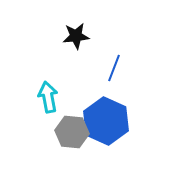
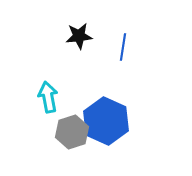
black star: moved 3 px right
blue line: moved 9 px right, 21 px up; rotated 12 degrees counterclockwise
gray hexagon: rotated 24 degrees counterclockwise
